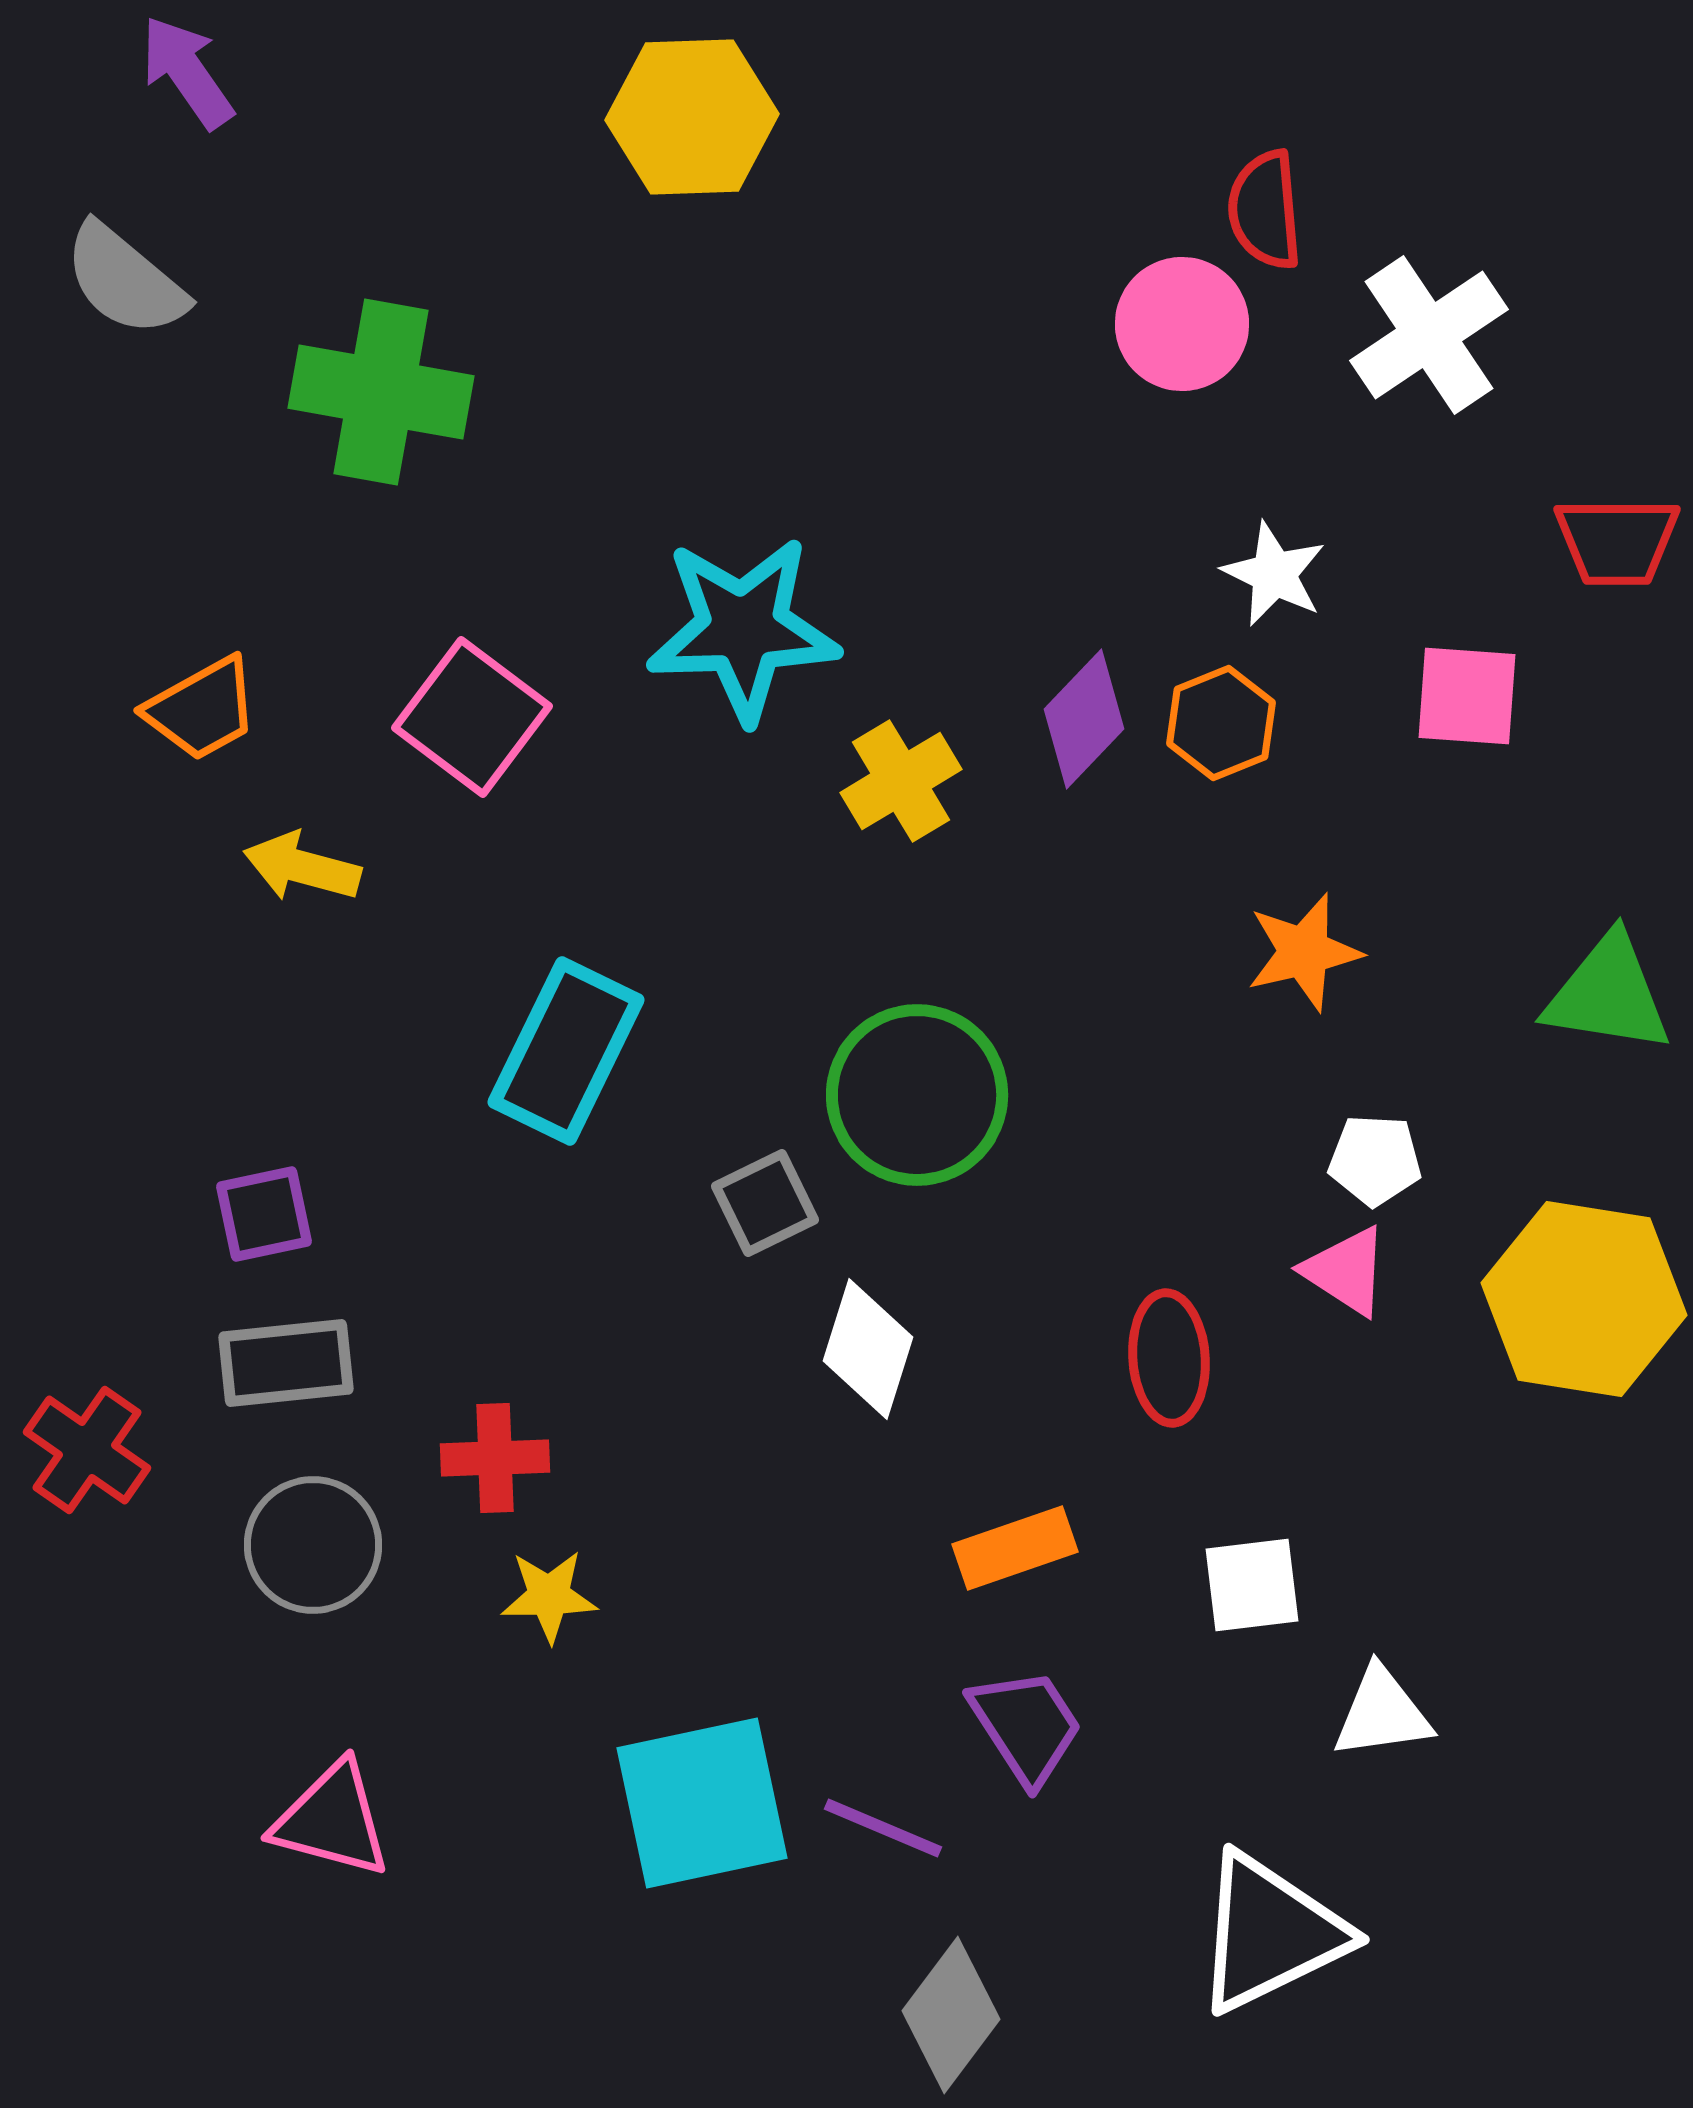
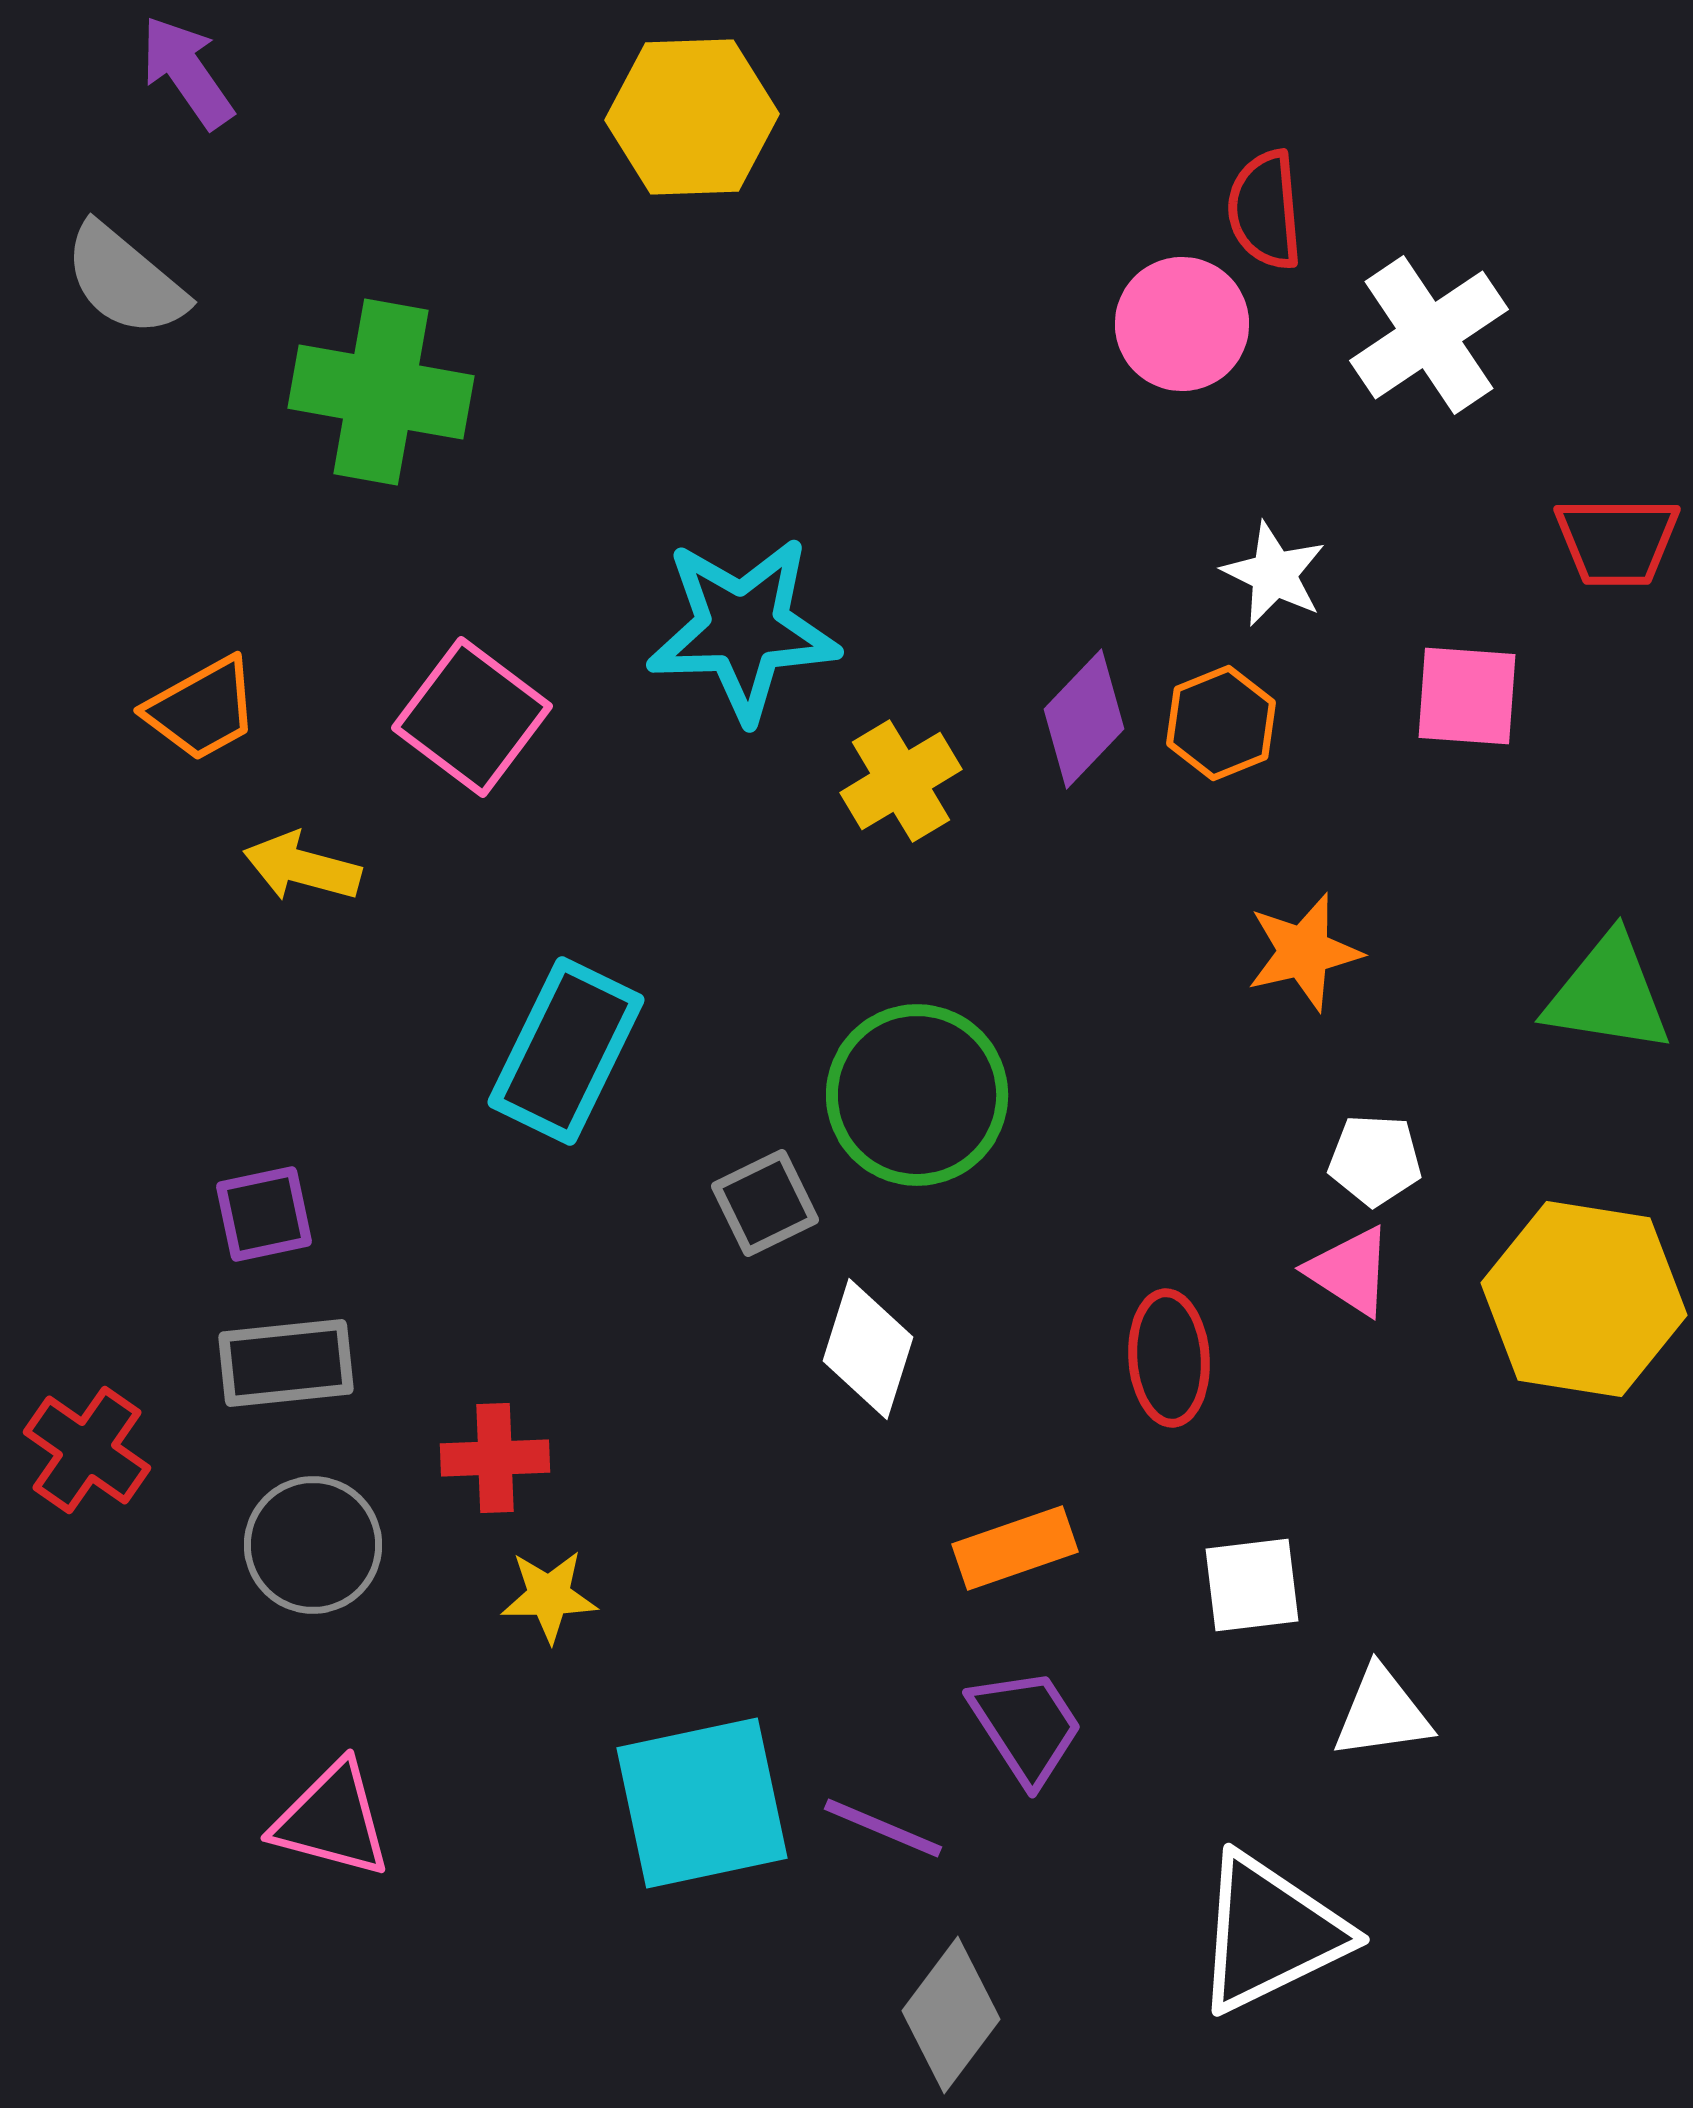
pink triangle at (1346, 1271): moved 4 px right
